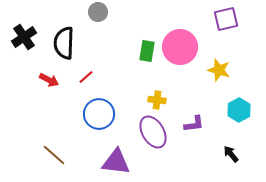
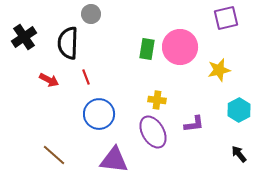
gray circle: moved 7 px left, 2 px down
purple square: moved 1 px up
black semicircle: moved 4 px right
green rectangle: moved 2 px up
yellow star: rotated 30 degrees counterclockwise
red line: rotated 70 degrees counterclockwise
black arrow: moved 8 px right
purple triangle: moved 2 px left, 2 px up
